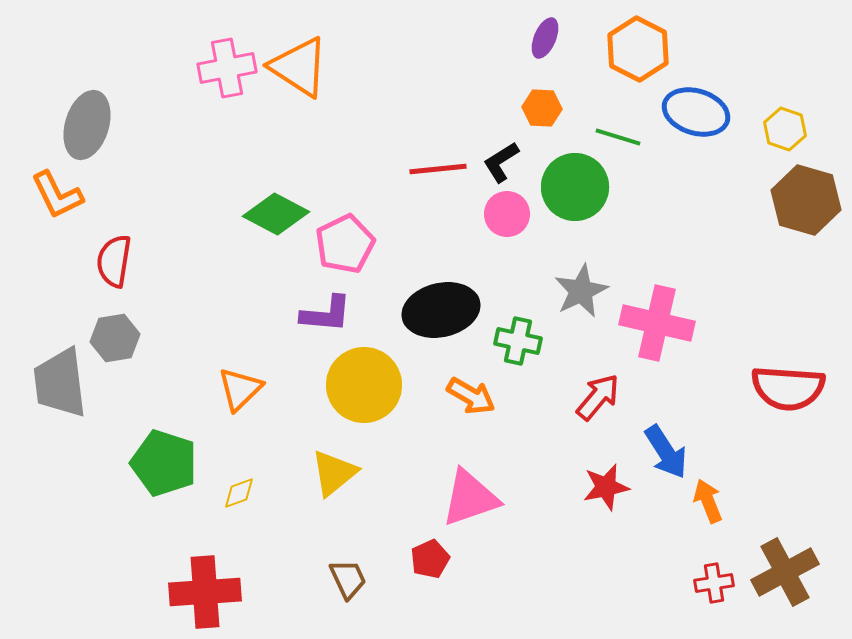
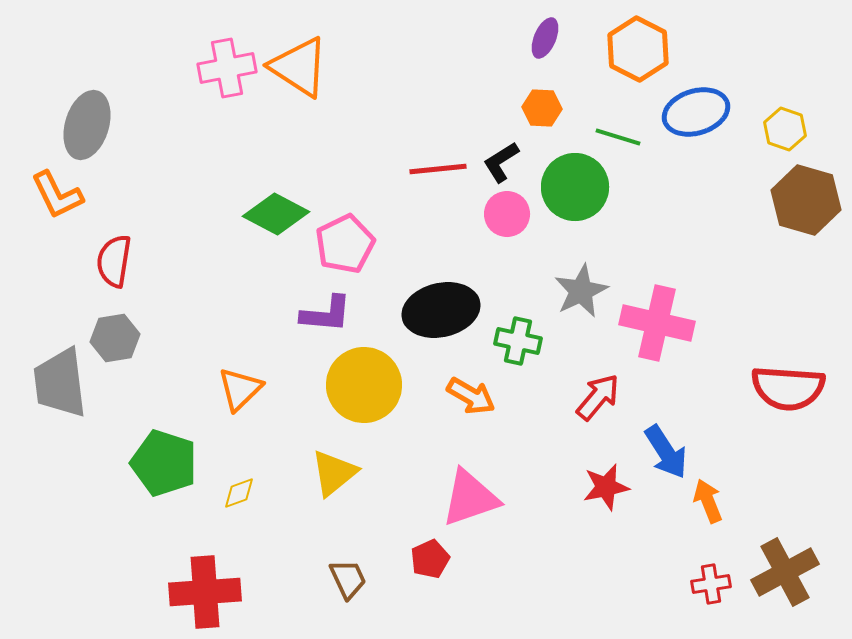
blue ellipse at (696, 112): rotated 34 degrees counterclockwise
red cross at (714, 583): moved 3 px left, 1 px down
